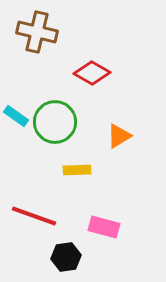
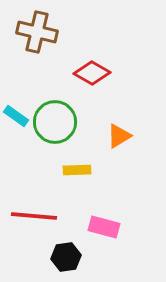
red line: rotated 15 degrees counterclockwise
